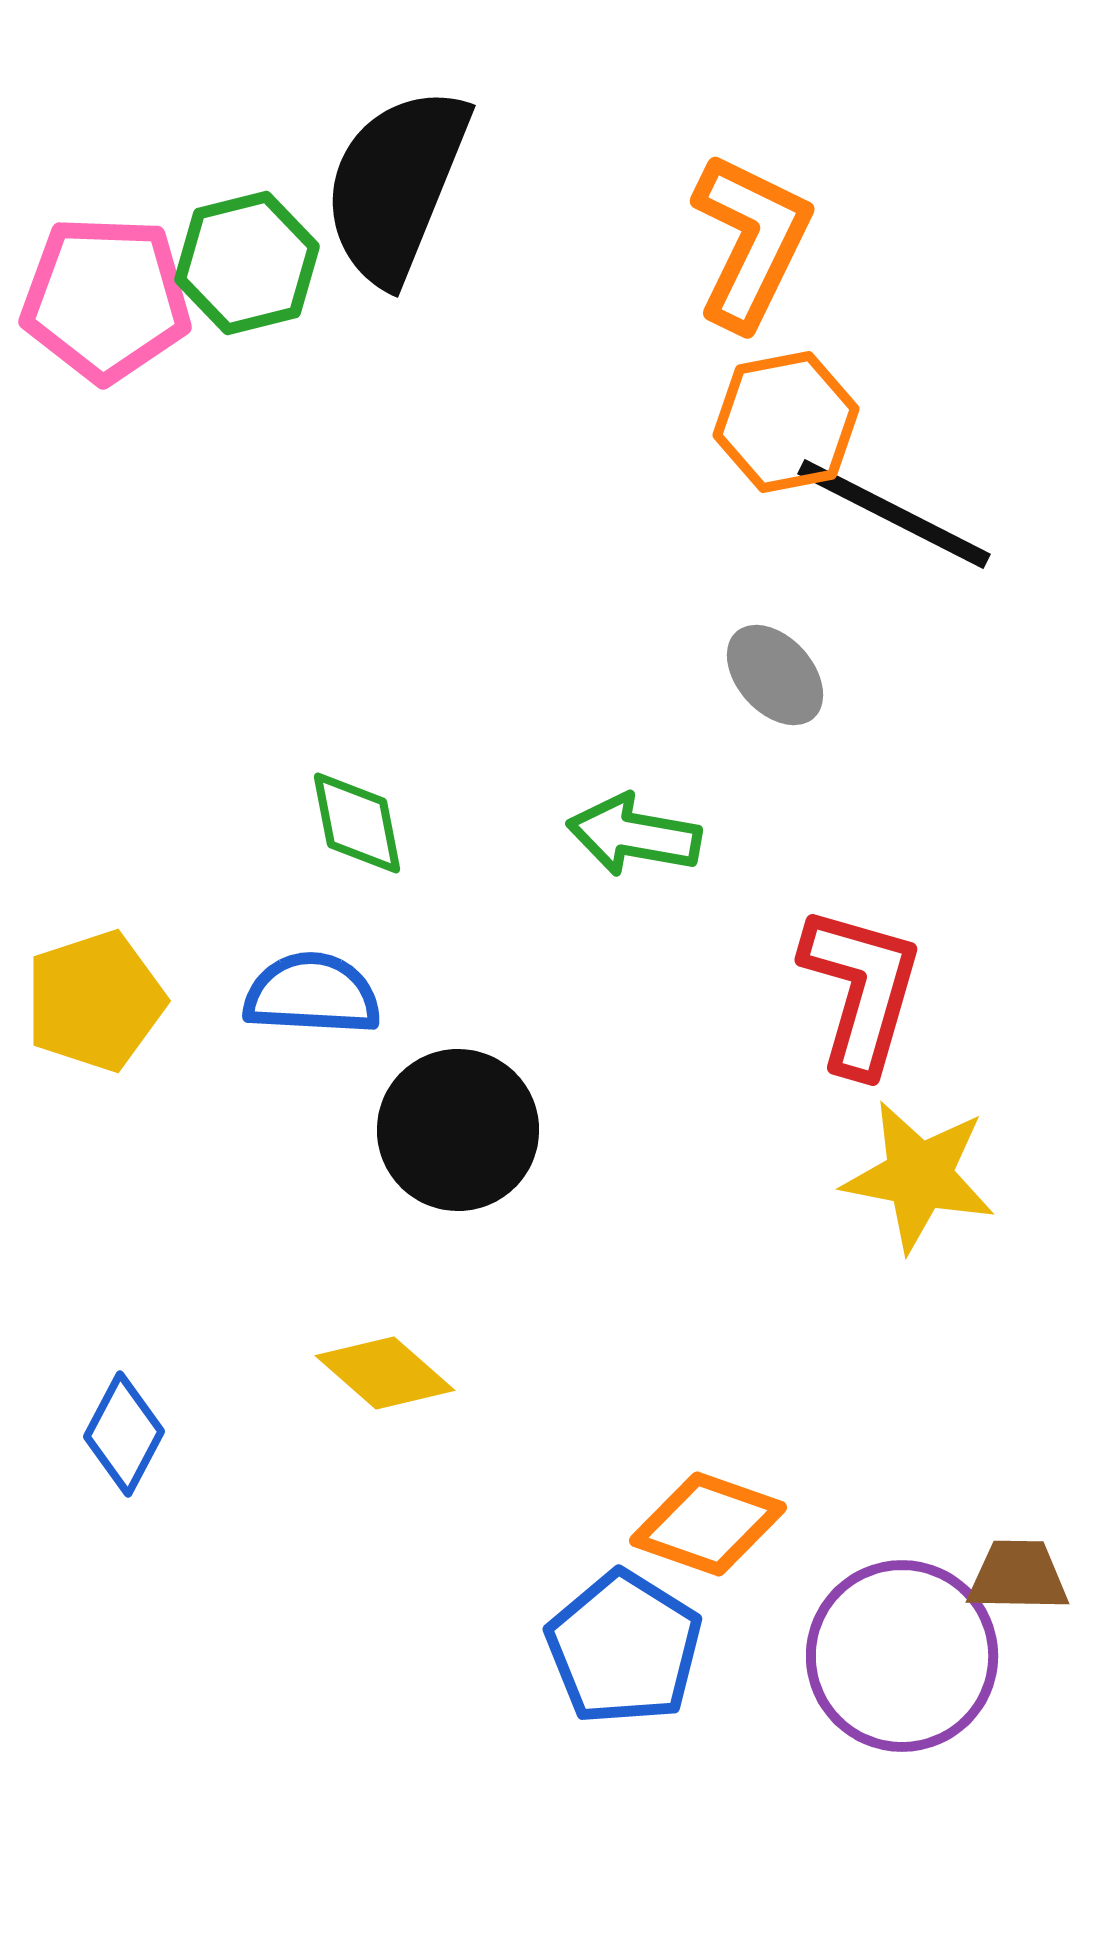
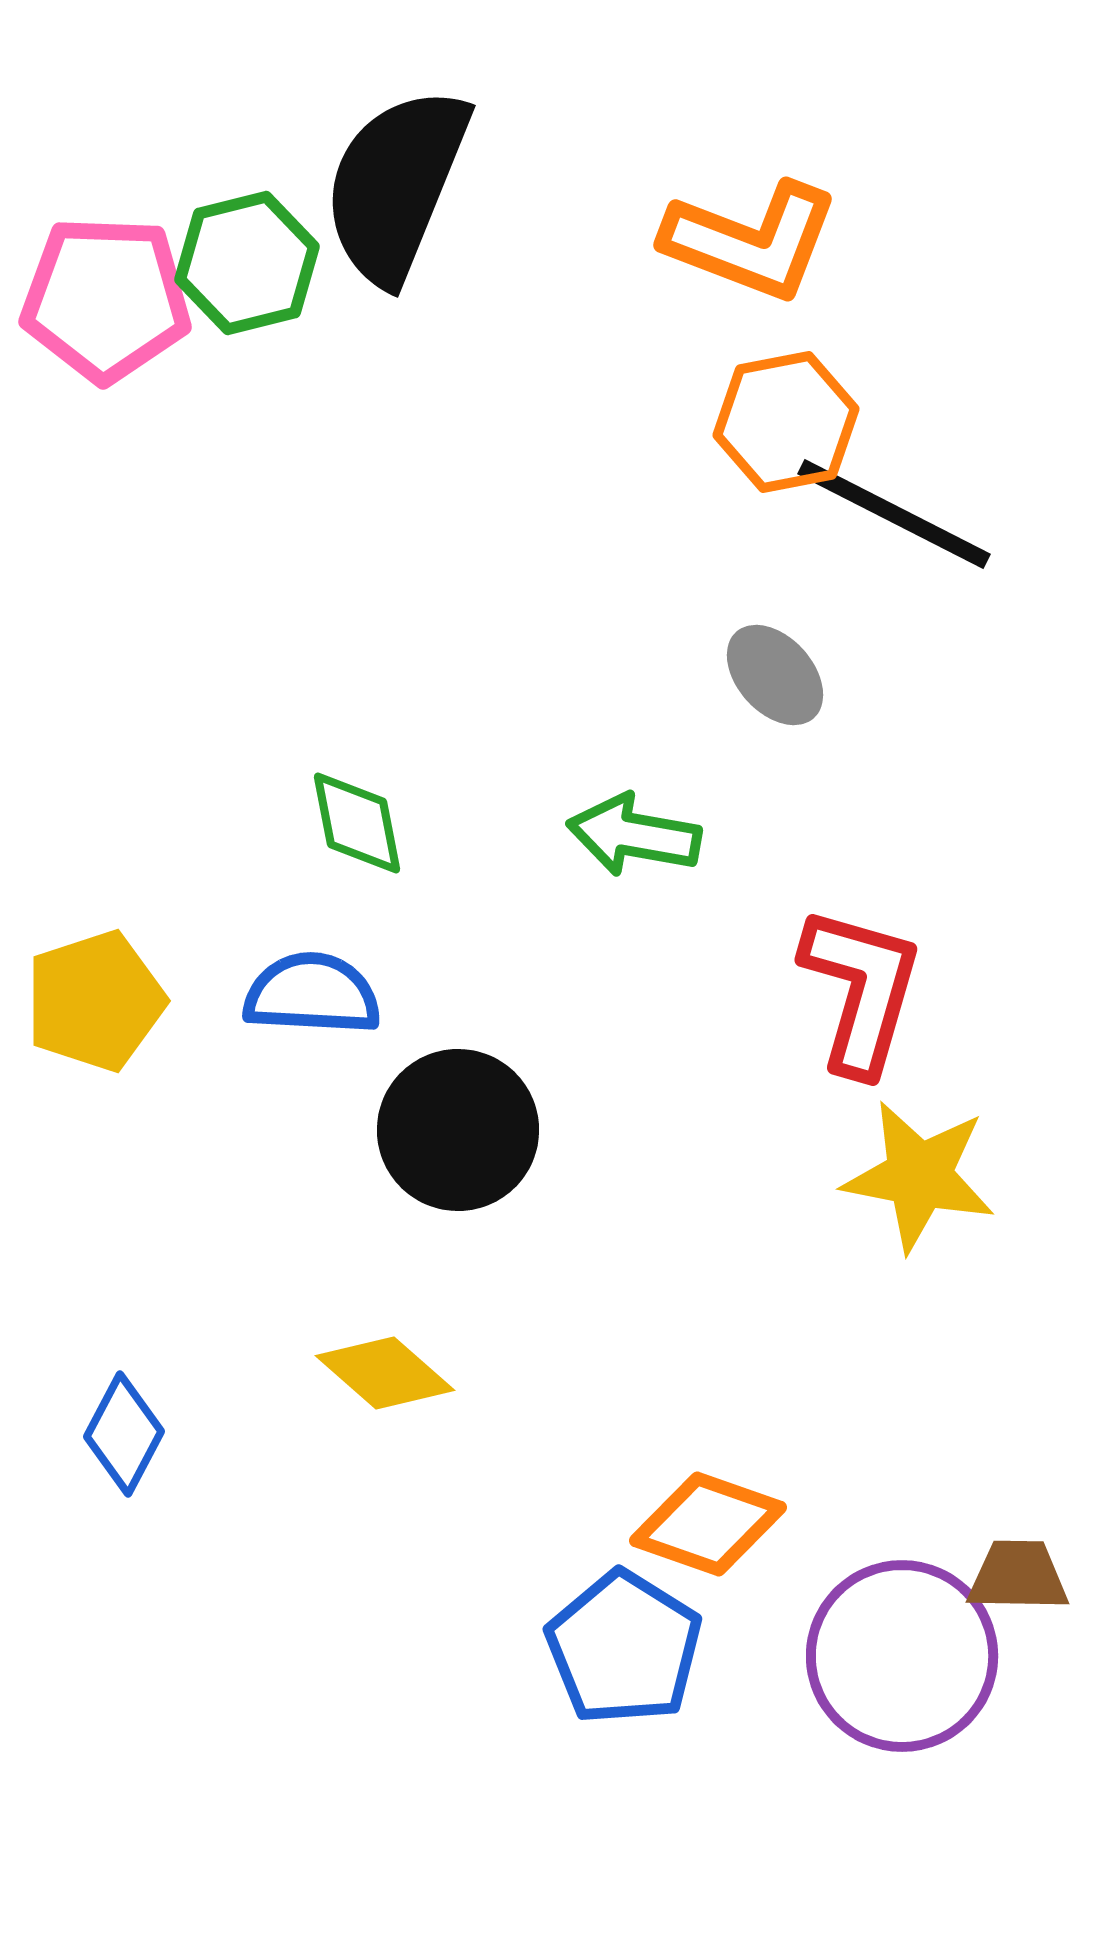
orange L-shape: rotated 85 degrees clockwise
